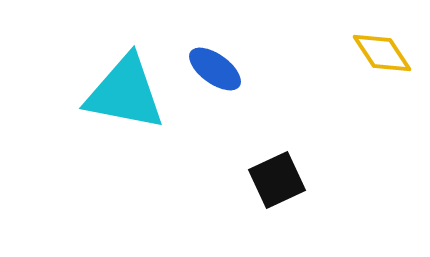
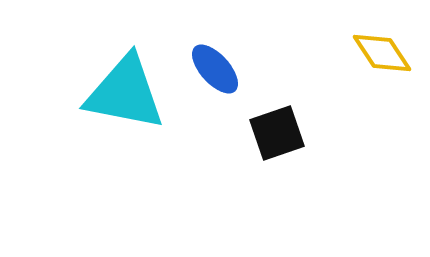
blue ellipse: rotated 12 degrees clockwise
black square: moved 47 px up; rotated 6 degrees clockwise
